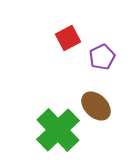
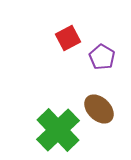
purple pentagon: rotated 15 degrees counterclockwise
brown ellipse: moved 3 px right, 3 px down
